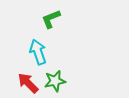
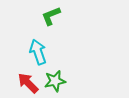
green L-shape: moved 3 px up
